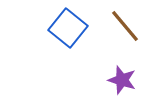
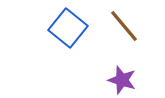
brown line: moved 1 px left
